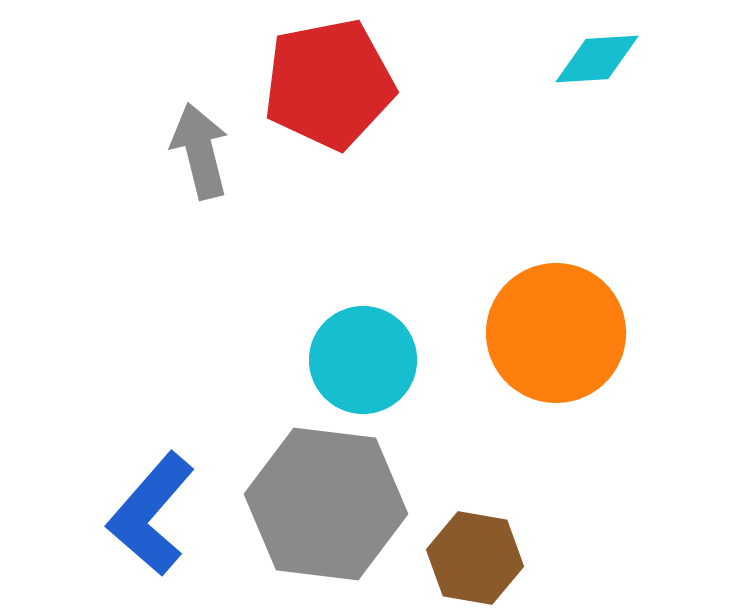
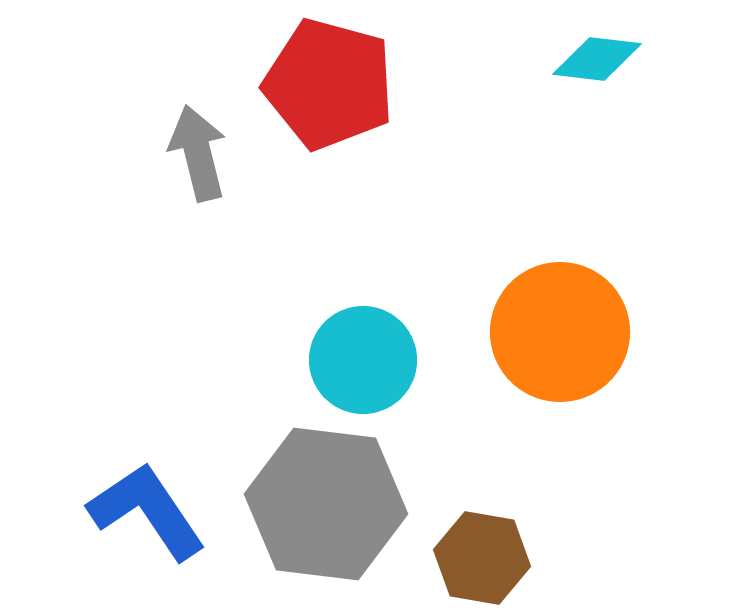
cyan diamond: rotated 10 degrees clockwise
red pentagon: rotated 26 degrees clockwise
gray arrow: moved 2 px left, 2 px down
orange circle: moved 4 px right, 1 px up
blue L-shape: moved 4 px left, 3 px up; rotated 105 degrees clockwise
brown hexagon: moved 7 px right
